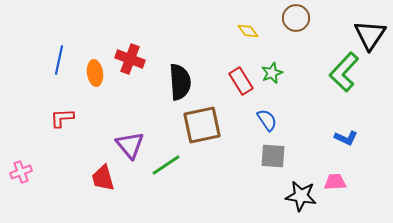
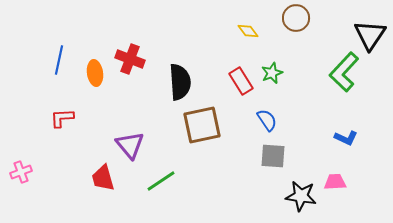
green line: moved 5 px left, 16 px down
